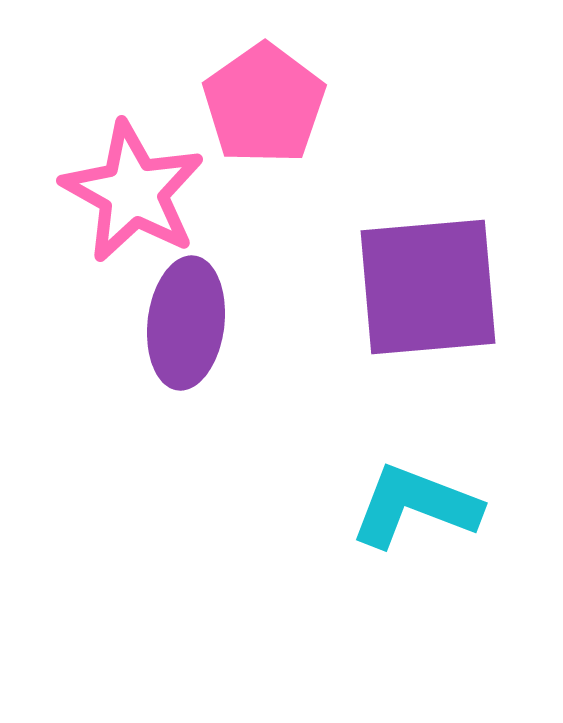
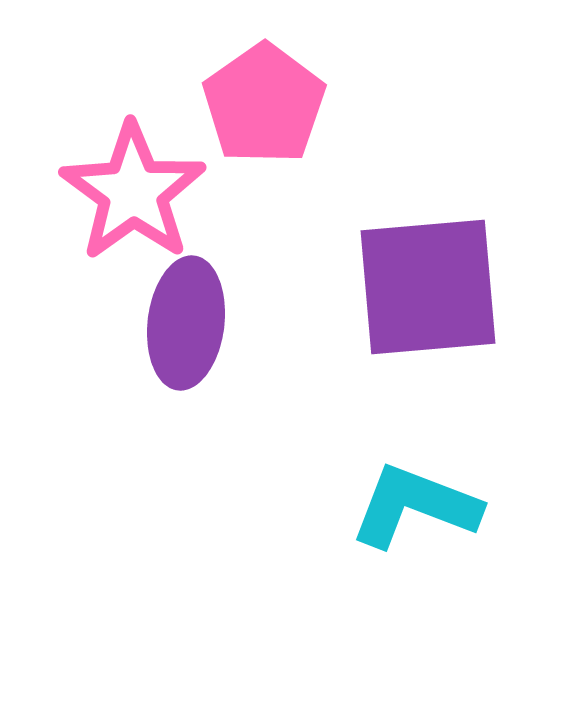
pink star: rotated 7 degrees clockwise
